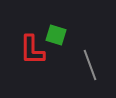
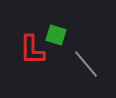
gray line: moved 4 px left, 1 px up; rotated 20 degrees counterclockwise
